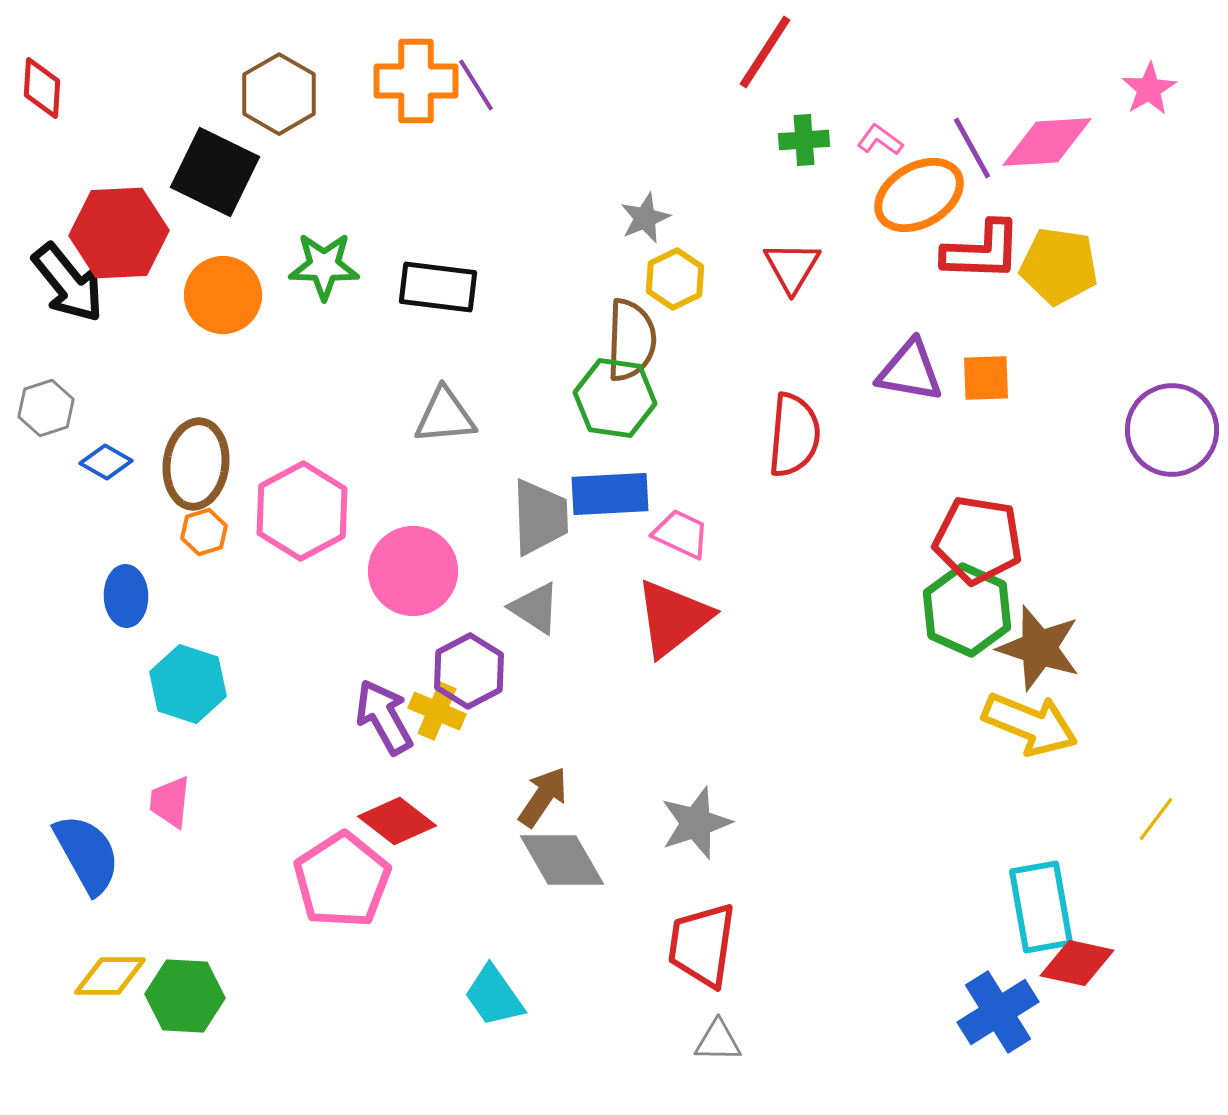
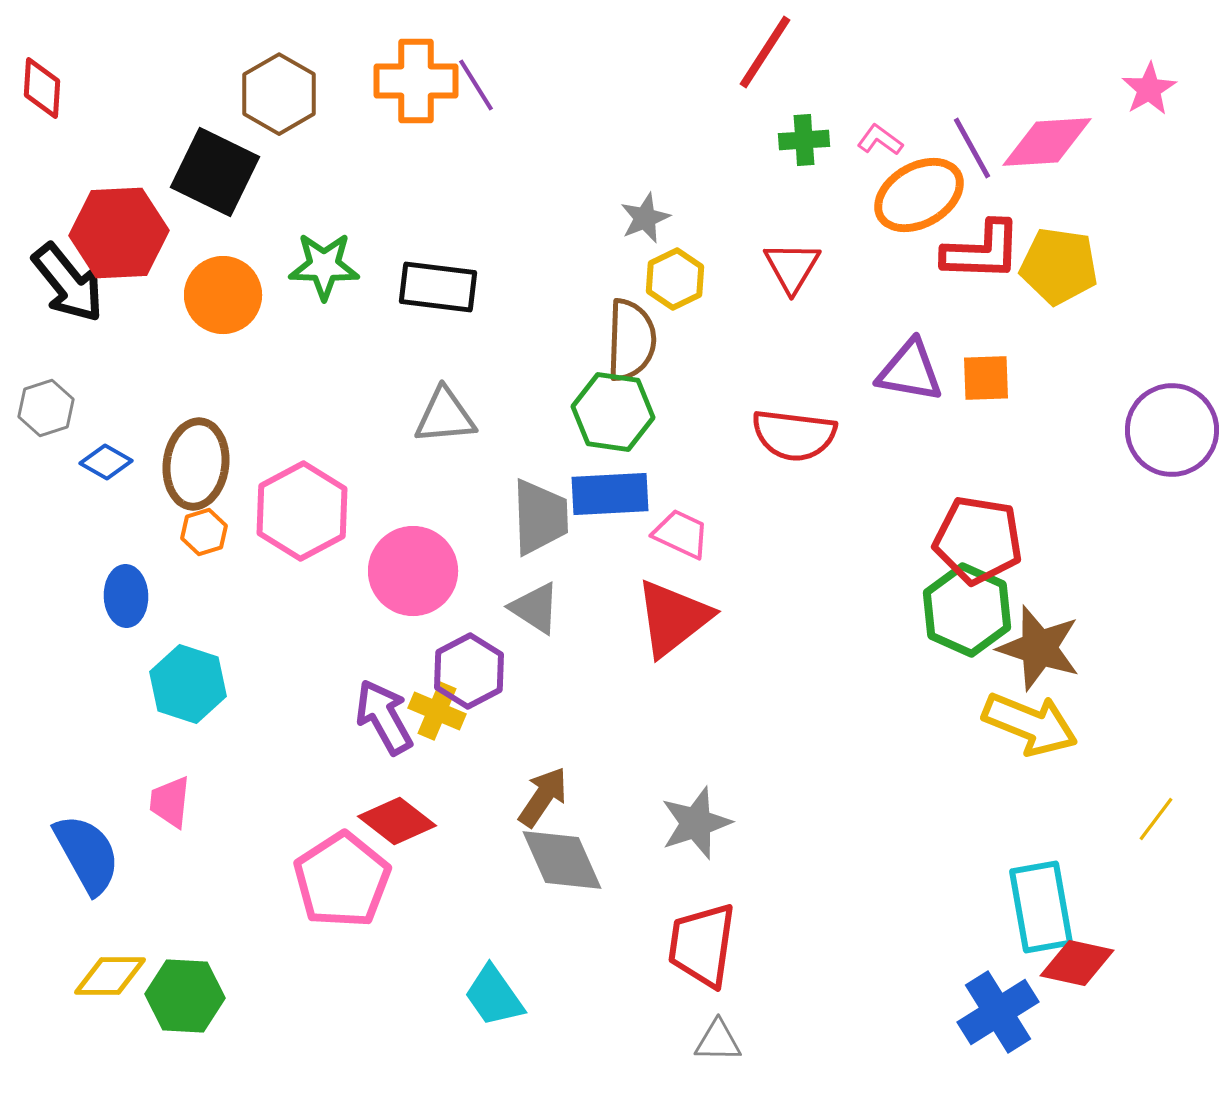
green hexagon at (615, 398): moved 2 px left, 14 px down
red semicircle at (794, 435): rotated 92 degrees clockwise
gray diamond at (562, 860): rotated 6 degrees clockwise
